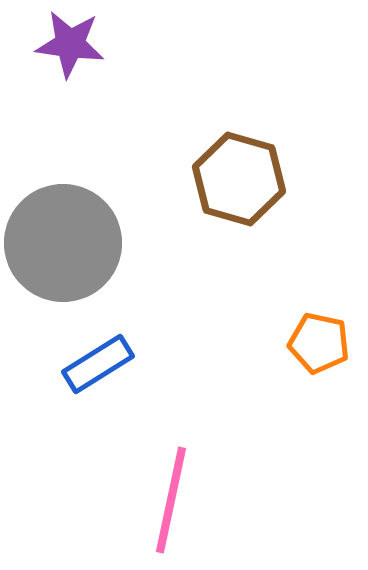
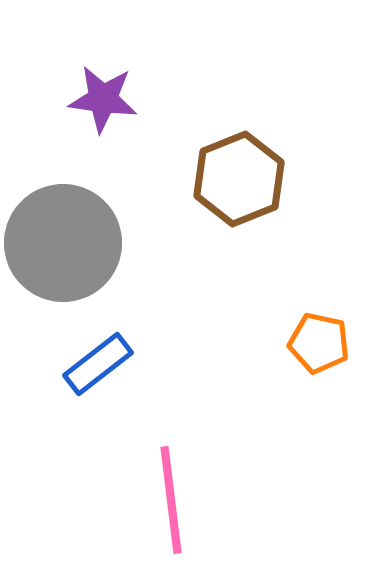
purple star: moved 33 px right, 55 px down
brown hexagon: rotated 22 degrees clockwise
blue rectangle: rotated 6 degrees counterclockwise
pink line: rotated 19 degrees counterclockwise
